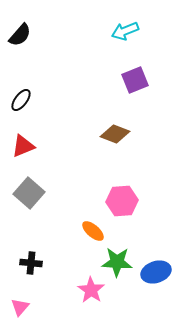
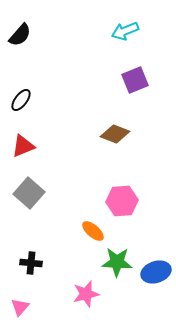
pink star: moved 5 px left, 4 px down; rotated 24 degrees clockwise
